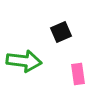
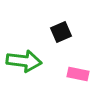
pink rectangle: rotated 70 degrees counterclockwise
